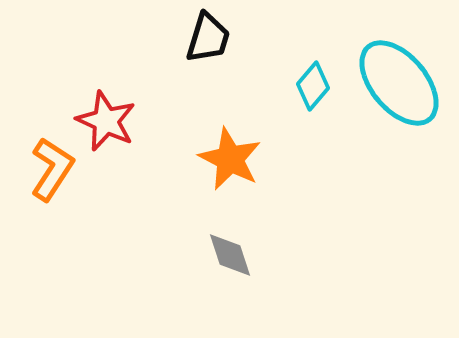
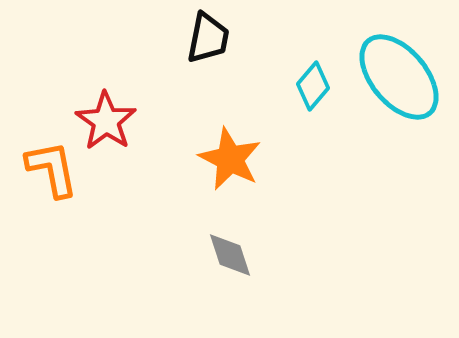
black trapezoid: rotated 6 degrees counterclockwise
cyan ellipse: moved 6 px up
red star: rotated 10 degrees clockwise
orange L-shape: rotated 44 degrees counterclockwise
